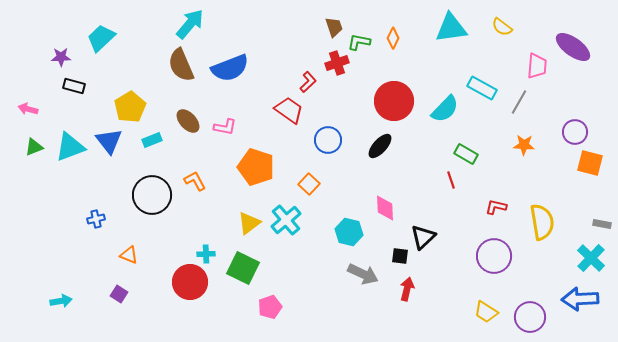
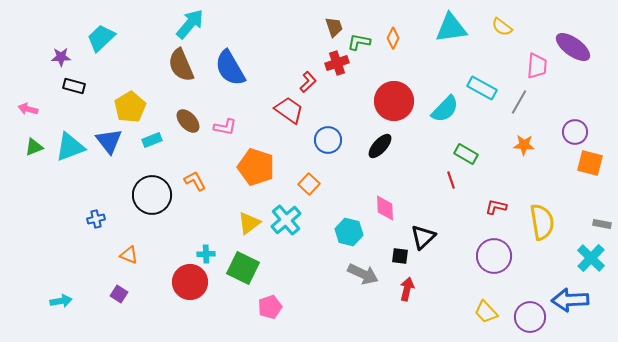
blue semicircle at (230, 68): rotated 81 degrees clockwise
blue arrow at (580, 299): moved 10 px left, 1 px down
yellow trapezoid at (486, 312): rotated 15 degrees clockwise
